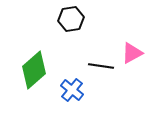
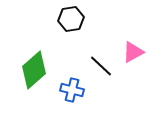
pink triangle: moved 1 px right, 1 px up
black line: rotated 35 degrees clockwise
blue cross: rotated 25 degrees counterclockwise
